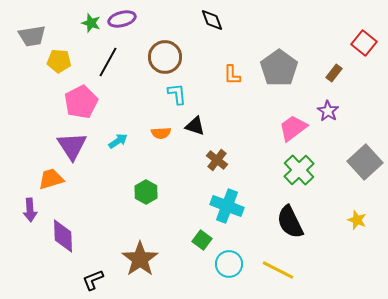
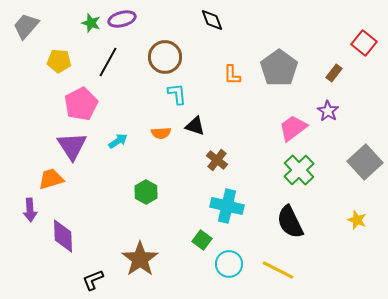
gray trapezoid: moved 6 px left, 10 px up; rotated 140 degrees clockwise
pink pentagon: moved 2 px down
cyan cross: rotated 8 degrees counterclockwise
